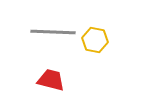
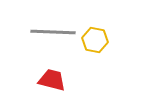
red trapezoid: moved 1 px right
